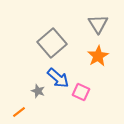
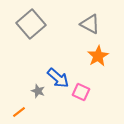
gray triangle: moved 8 px left; rotated 30 degrees counterclockwise
gray square: moved 21 px left, 19 px up
